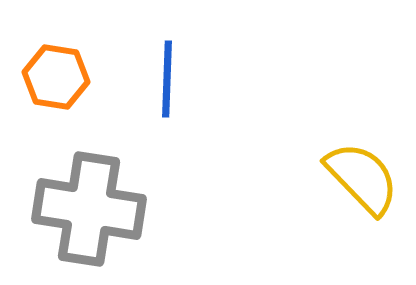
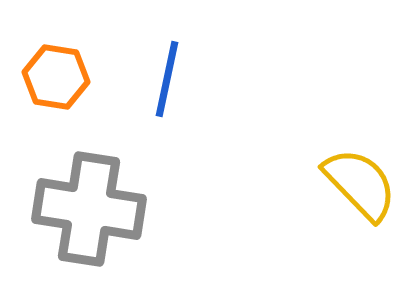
blue line: rotated 10 degrees clockwise
yellow semicircle: moved 2 px left, 6 px down
